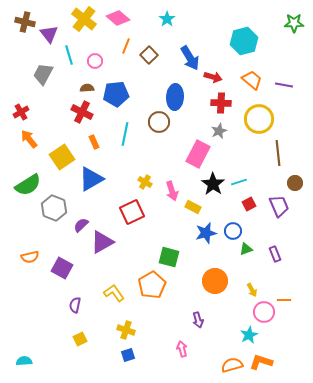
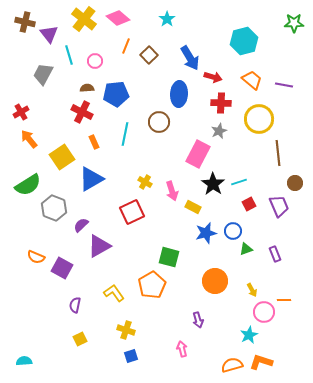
blue ellipse at (175, 97): moved 4 px right, 3 px up
purple triangle at (102, 242): moved 3 px left, 4 px down
orange semicircle at (30, 257): moved 6 px right; rotated 36 degrees clockwise
blue square at (128, 355): moved 3 px right, 1 px down
